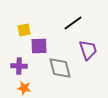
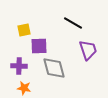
black line: rotated 66 degrees clockwise
gray diamond: moved 6 px left
